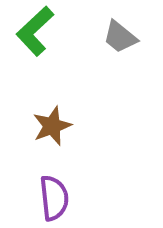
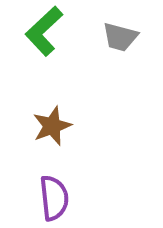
green L-shape: moved 9 px right
gray trapezoid: rotated 24 degrees counterclockwise
